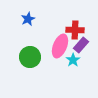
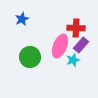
blue star: moved 6 px left
red cross: moved 1 px right, 2 px up
cyan star: rotated 16 degrees clockwise
